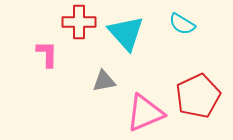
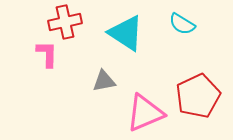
red cross: moved 14 px left; rotated 12 degrees counterclockwise
cyan triangle: rotated 15 degrees counterclockwise
